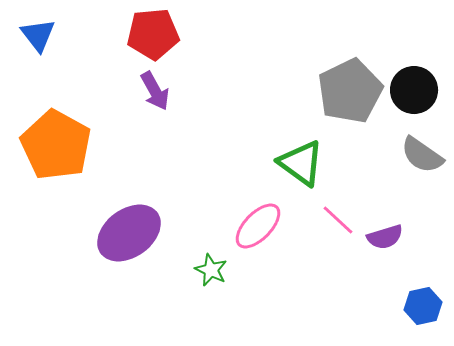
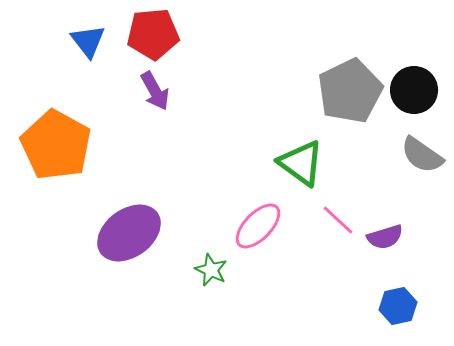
blue triangle: moved 50 px right, 6 px down
blue hexagon: moved 25 px left
